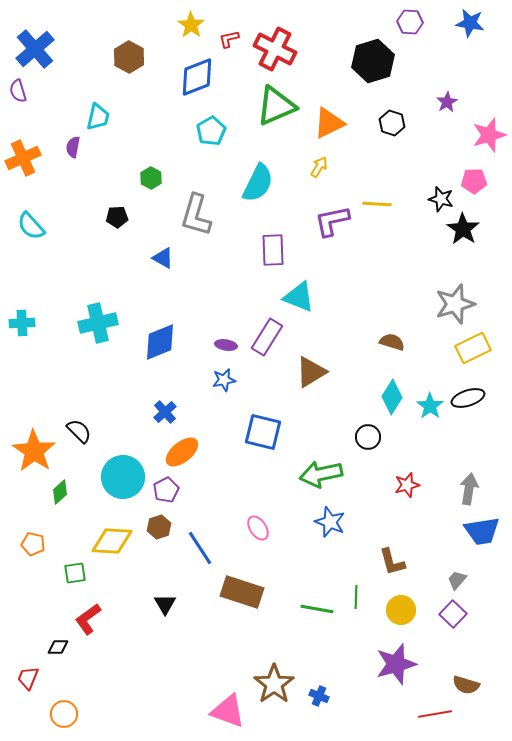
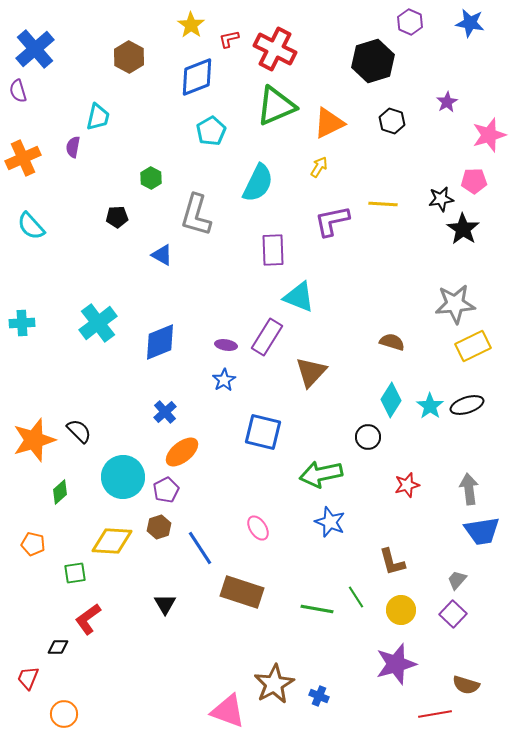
purple hexagon at (410, 22): rotated 20 degrees clockwise
black hexagon at (392, 123): moved 2 px up
black star at (441, 199): rotated 25 degrees counterclockwise
yellow line at (377, 204): moved 6 px right
blue triangle at (163, 258): moved 1 px left, 3 px up
gray star at (455, 304): rotated 12 degrees clockwise
cyan cross at (98, 323): rotated 24 degrees counterclockwise
yellow rectangle at (473, 348): moved 2 px up
brown triangle at (311, 372): rotated 16 degrees counterclockwise
blue star at (224, 380): rotated 20 degrees counterclockwise
cyan diamond at (392, 397): moved 1 px left, 3 px down
black ellipse at (468, 398): moved 1 px left, 7 px down
orange star at (34, 451): moved 11 px up; rotated 21 degrees clockwise
gray arrow at (469, 489): rotated 16 degrees counterclockwise
green line at (356, 597): rotated 35 degrees counterclockwise
brown star at (274, 684): rotated 6 degrees clockwise
